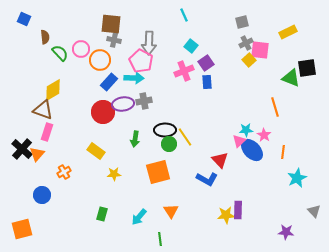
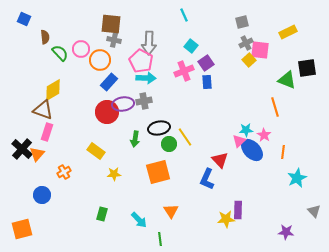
cyan arrow at (134, 78): moved 12 px right
green triangle at (291, 78): moved 4 px left, 2 px down
red circle at (103, 112): moved 4 px right
black ellipse at (165, 130): moved 6 px left, 2 px up; rotated 10 degrees counterclockwise
blue L-shape at (207, 179): rotated 85 degrees clockwise
yellow star at (226, 215): moved 4 px down
cyan arrow at (139, 217): moved 3 px down; rotated 84 degrees counterclockwise
